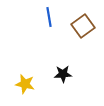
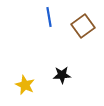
black star: moved 1 px left, 1 px down
yellow star: moved 1 px down; rotated 12 degrees clockwise
